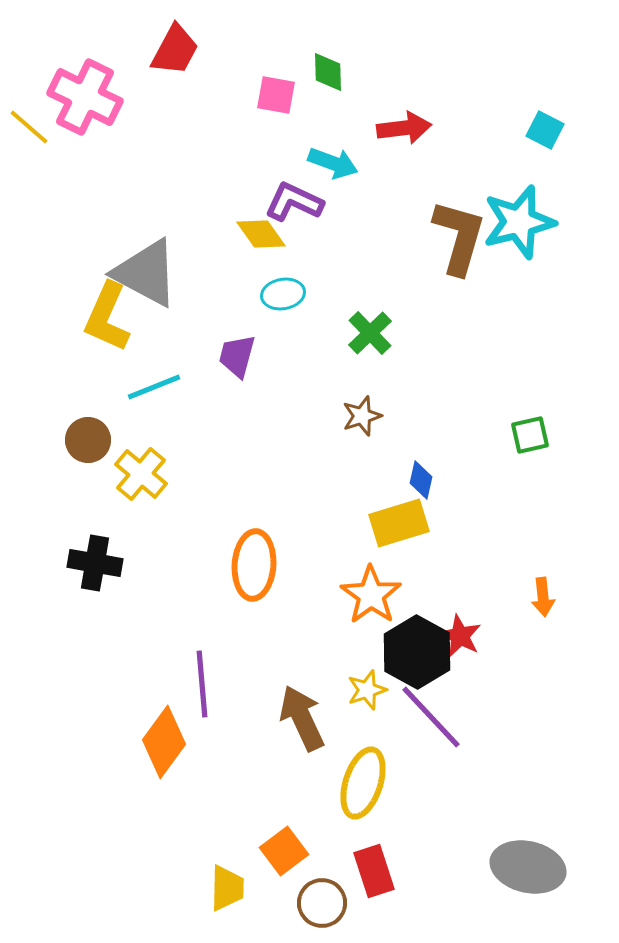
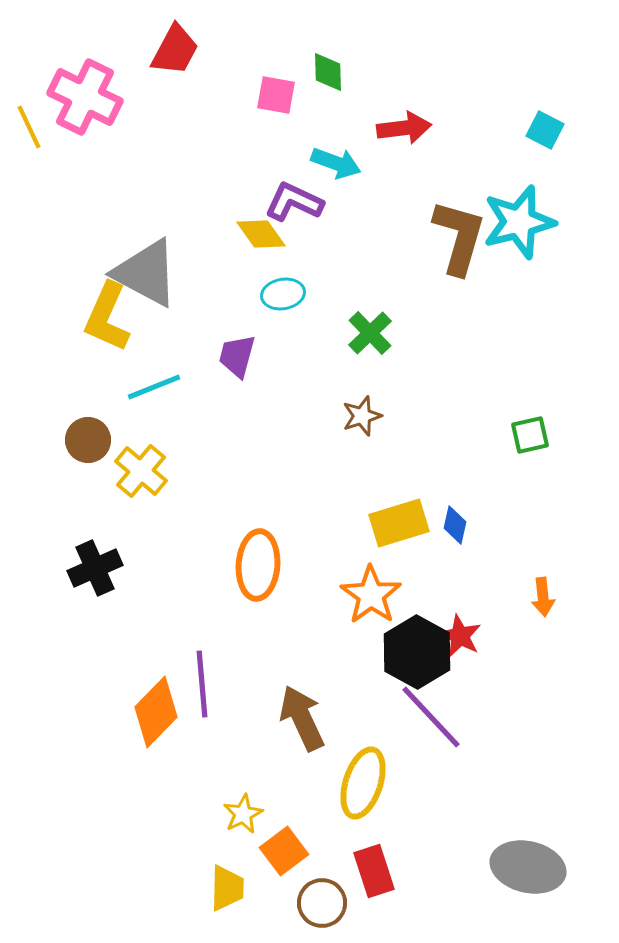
yellow line at (29, 127): rotated 24 degrees clockwise
cyan arrow at (333, 163): moved 3 px right
yellow cross at (141, 474): moved 3 px up
blue diamond at (421, 480): moved 34 px right, 45 px down
black cross at (95, 563): moved 5 px down; rotated 34 degrees counterclockwise
orange ellipse at (254, 565): moved 4 px right
yellow star at (367, 690): moved 124 px left, 124 px down; rotated 9 degrees counterclockwise
orange diamond at (164, 742): moved 8 px left, 30 px up; rotated 8 degrees clockwise
